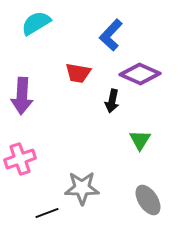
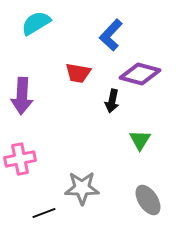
purple diamond: rotated 9 degrees counterclockwise
pink cross: rotated 8 degrees clockwise
black line: moved 3 px left
